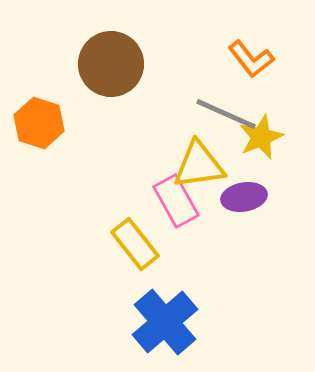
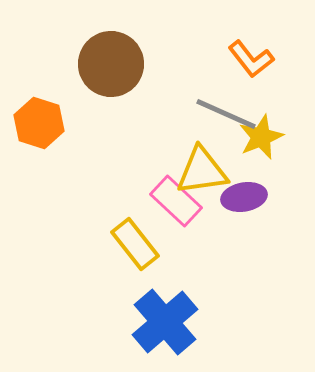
yellow triangle: moved 3 px right, 6 px down
pink rectangle: rotated 18 degrees counterclockwise
